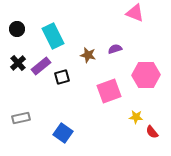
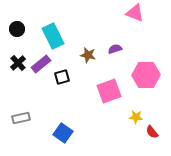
purple rectangle: moved 2 px up
